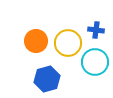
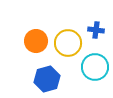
cyan circle: moved 5 px down
